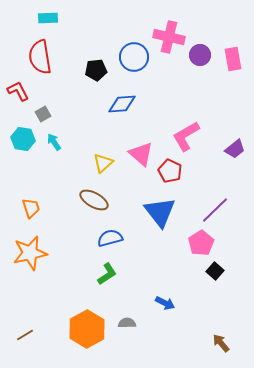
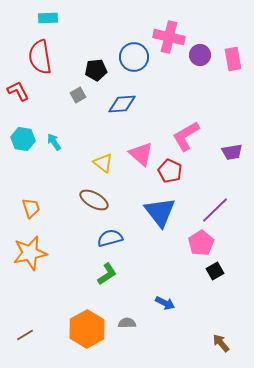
gray square: moved 35 px right, 19 px up
purple trapezoid: moved 3 px left, 3 px down; rotated 30 degrees clockwise
yellow triangle: rotated 40 degrees counterclockwise
black square: rotated 18 degrees clockwise
